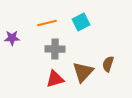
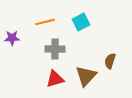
orange line: moved 2 px left, 1 px up
brown semicircle: moved 2 px right, 3 px up
brown triangle: moved 3 px right, 4 px down
